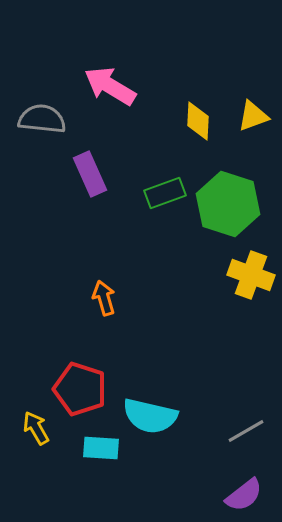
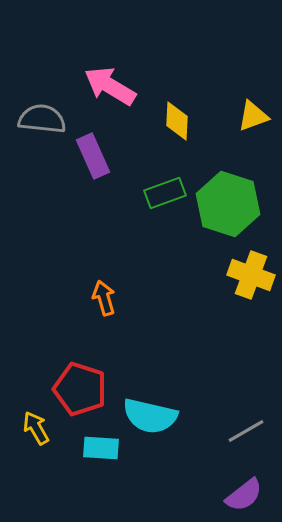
yellow diamond: moved 21 px left
purple rectangle: moved 3 px right, 18 px up
